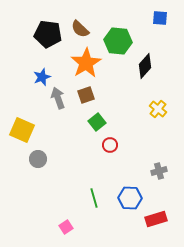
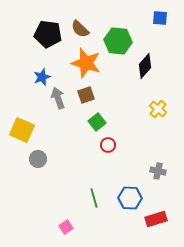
orange star: rotated 24 degrees counterclockwise
red circle: moved 2 px left
gray cross: moved 1 px left; rotated 28 degrees clockwise
